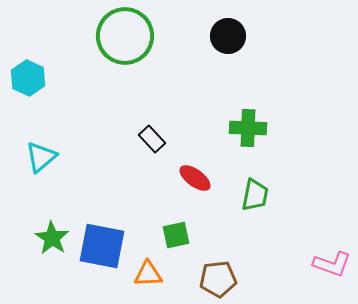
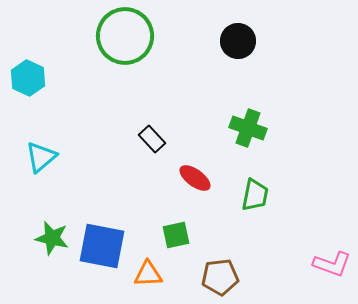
black circle: moved 10 px right, 5 px down
green cross: rotated 18 degrees clockwise
green star: rotated 20 degrees counterclockwise
brown pentagon: moved 2 px right, 2 px up
